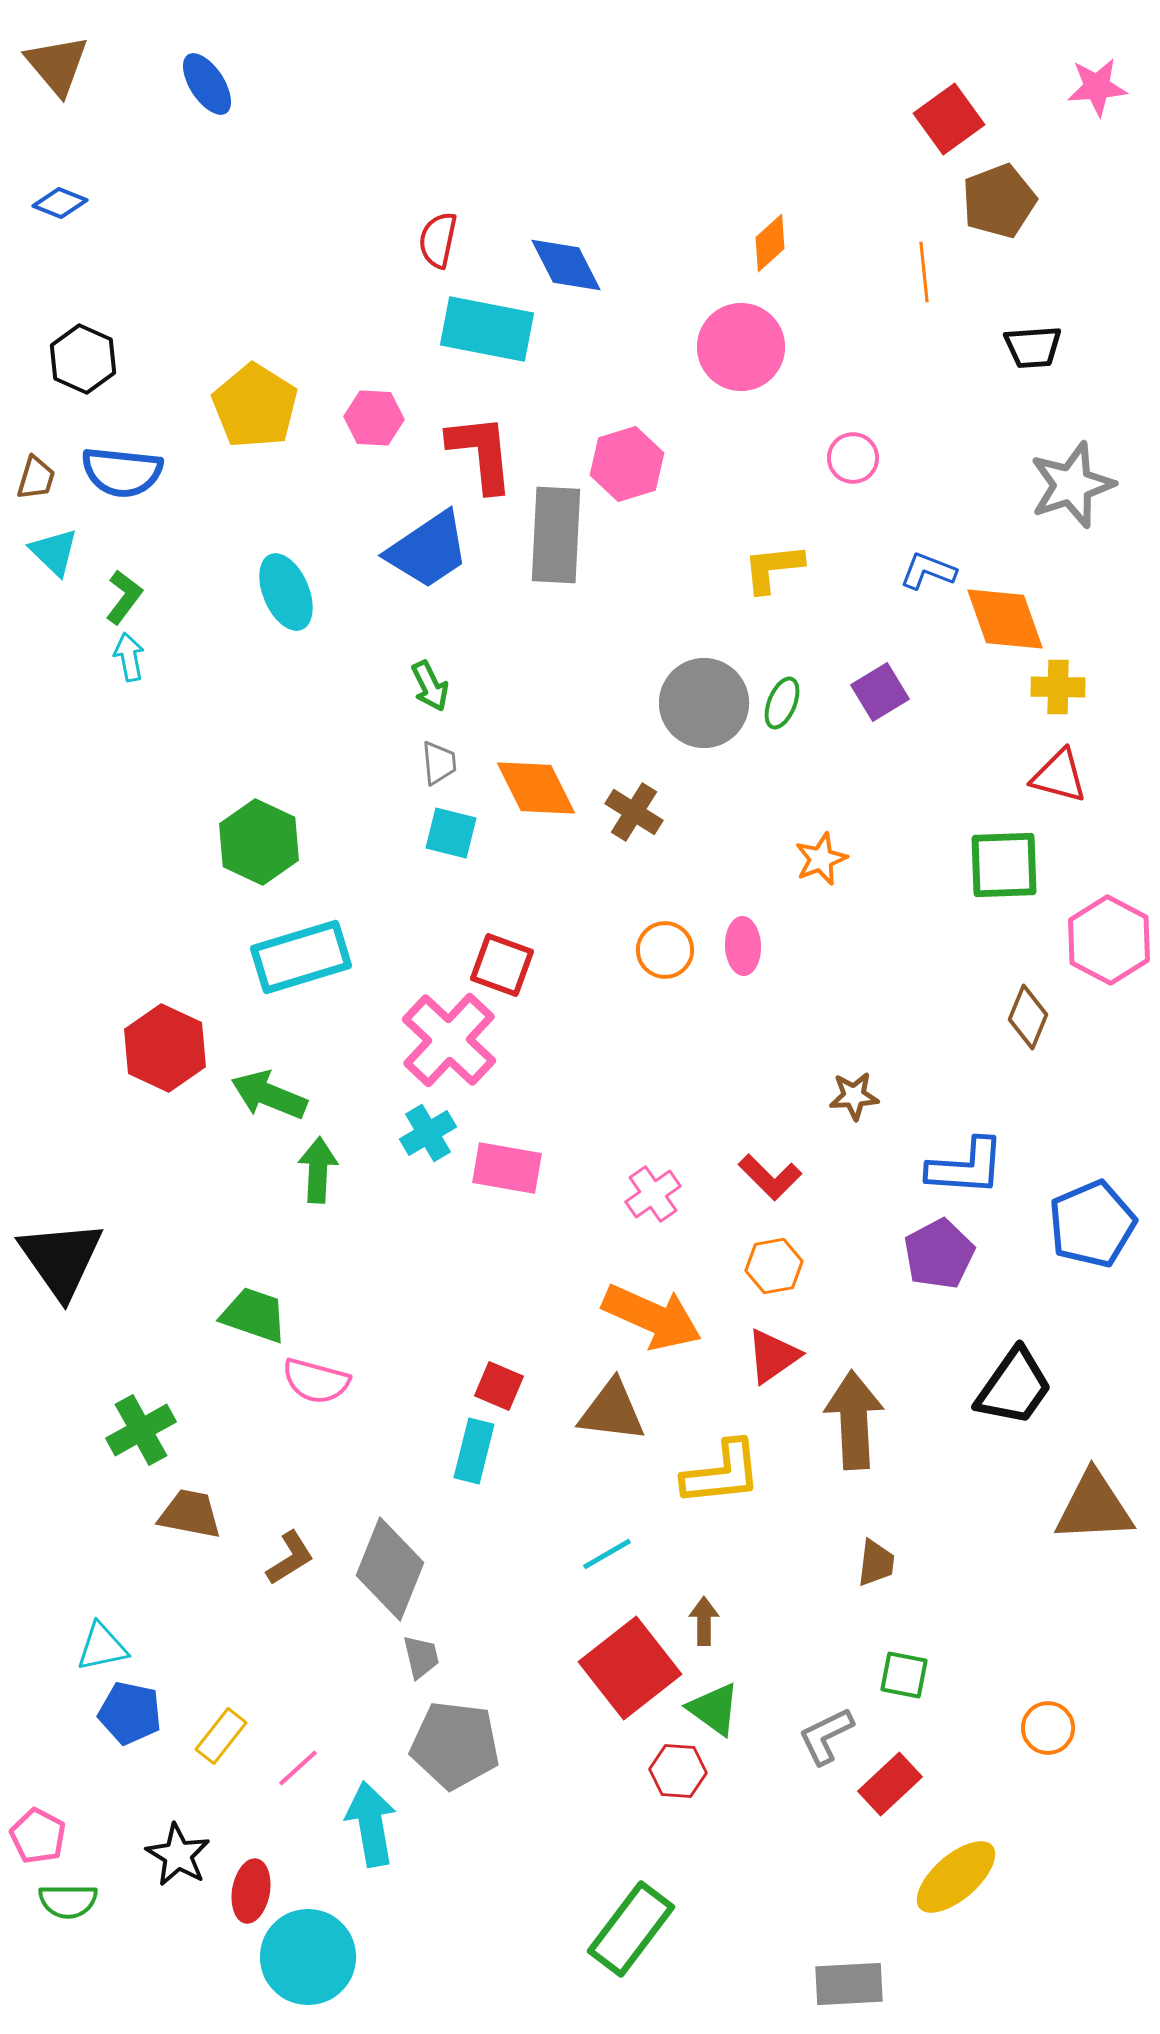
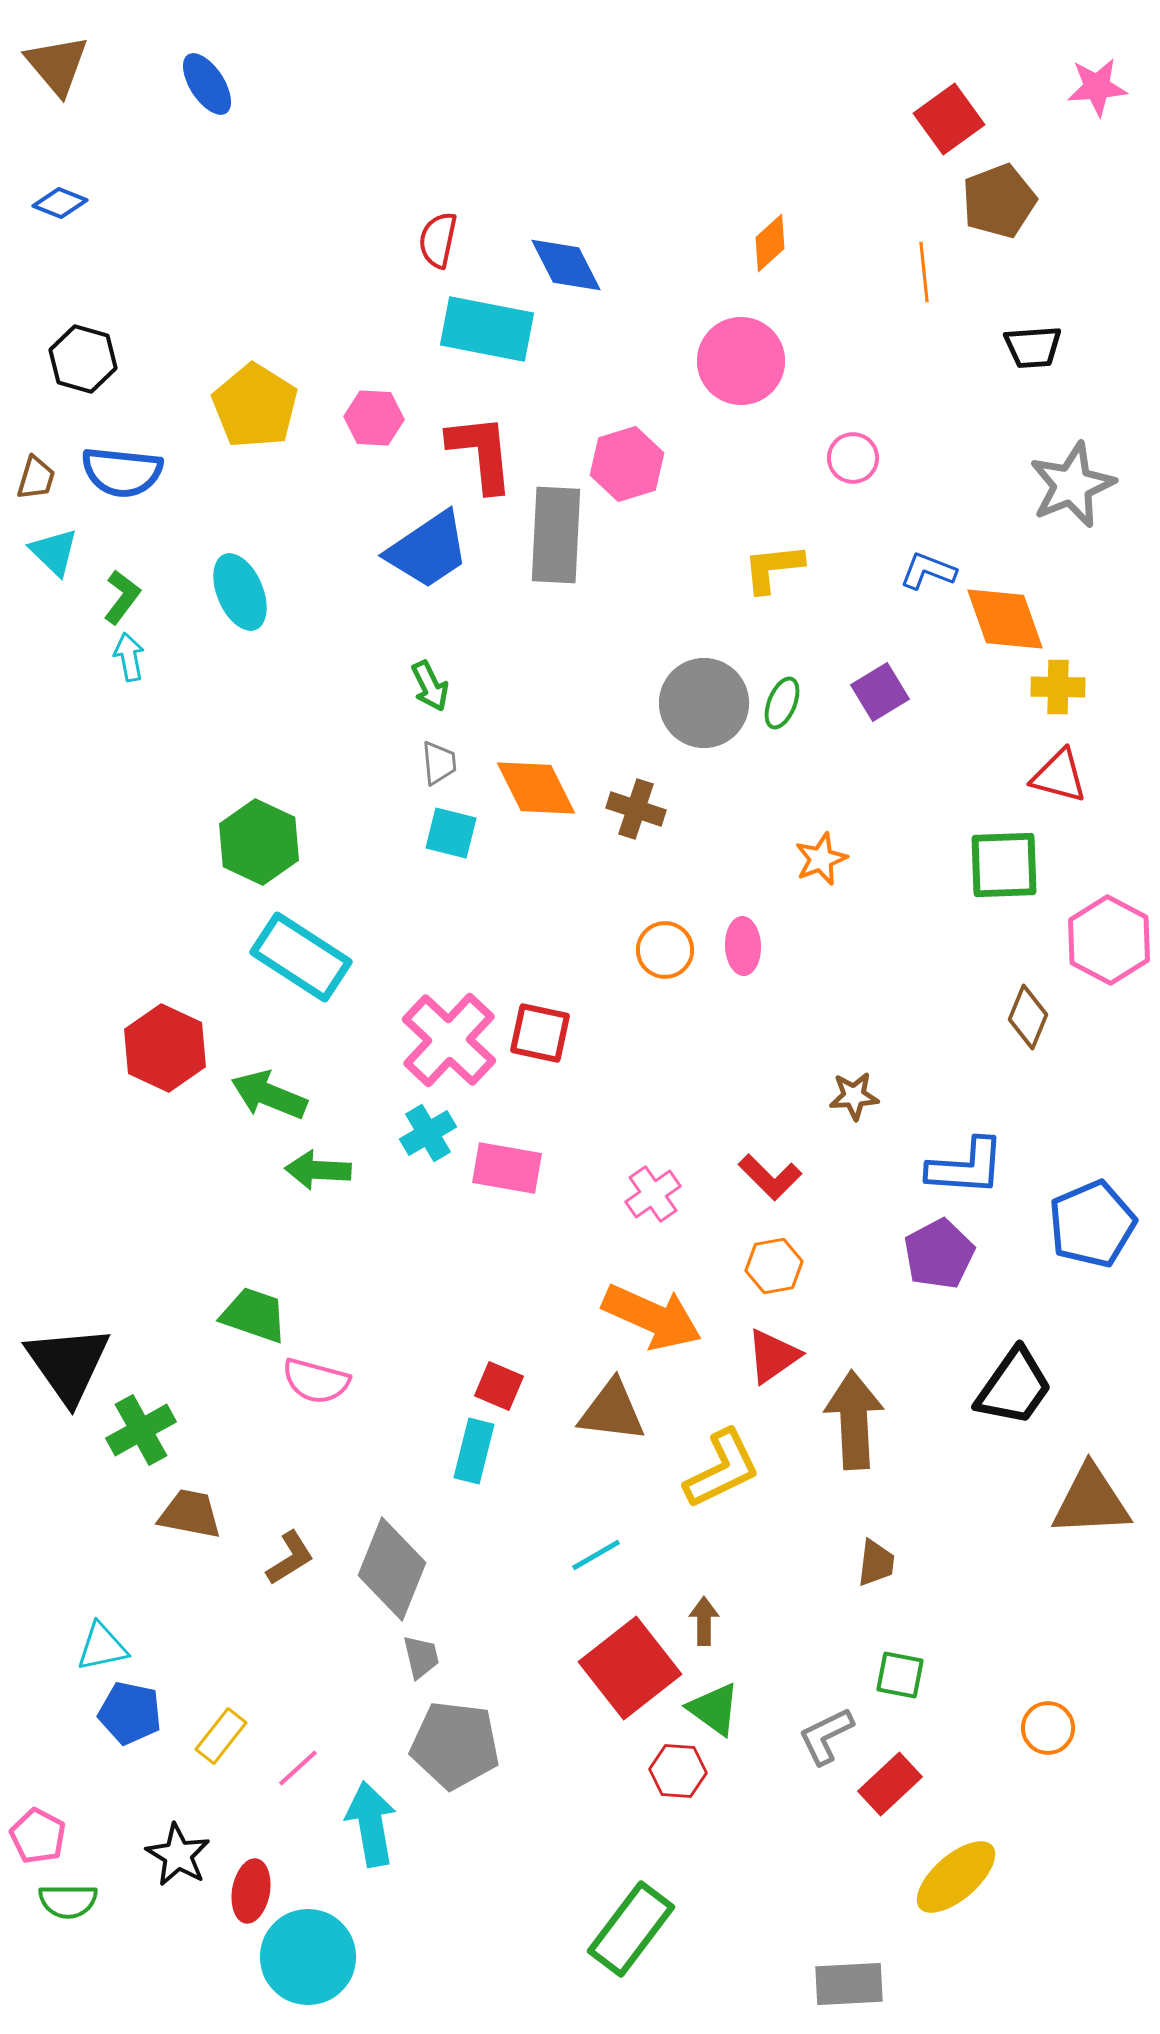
pink circle at (741, 347): moved 14 px down
black hexagon at (83, 359): rotated 8 degrees counterclockwise
gray star at (1072, 485): rotated 4 degrees counterclockwise
cyan ellipse at (286, 592): moved 46 px left
green L-shape at (124, 597): moved 2 px left
brown cross at (634, 812): moved 2 px right, 3 px up; rotated 14 degrees counterclockwise
cyan rectangle at (301, 957): rotated 50 degrees clockwise
red square at (502, 965): moved 38 px right, 68 px down; rotated 8 degrees counterclockwise
green arrow at (318, 1170): rotated 90 degrees counterclockwise
black triangle at (61, 1259): moved 7 px right, 105 px down
yellow L-shape at (722, 1473): moved 4 px up; rotated 20 degrees counterclockwise
brown triangle at (1094, 1507): moved 3 px left, 6 px up
cyan line at (607, 1554): moved 11 px left, 1 px down
gray diamond at (390, 1569): moved 2 px right
green square at (904, 1675): moved 4 px left
